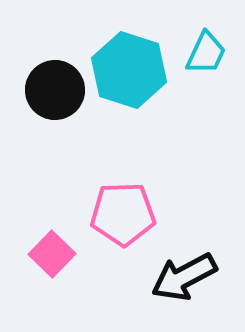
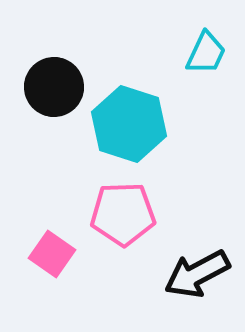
cyan hexagon: moved 54 px down
black circle: moved 1 px left, 3 px up
pink square: rotated 9 degrees counterclockwise
black arrow: moved 13 px right, 3 px up
